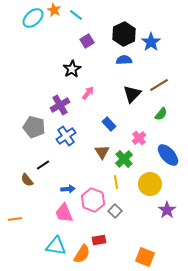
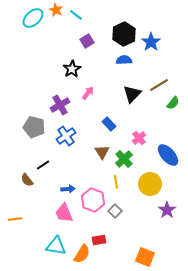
orange star: moved 2 px right
green semicircle: moved 12 px right, 11 px up
